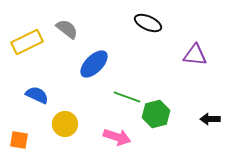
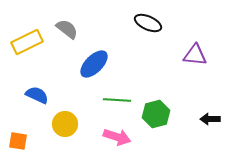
green line: moved 10 px left, 3 px down; rotated 16 degrees counterclockwise
orange square: moved 1 px left, 1 px down
